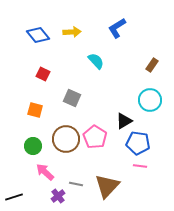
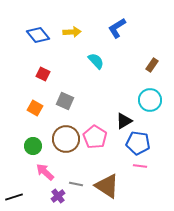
gray square: moved 7 px left, 3 px down
orange square: moved 2 px up; rotated 14 degrees clockwise
brown triangle: rotated 40 degrees counterclockwise
